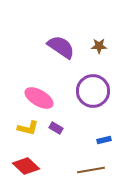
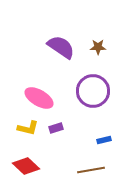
brown star: moved 1 px left, 1 px down
purple rectangle: rotated 48 degrees counterclockwise
